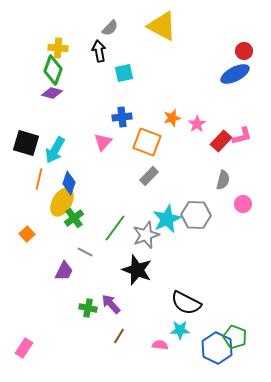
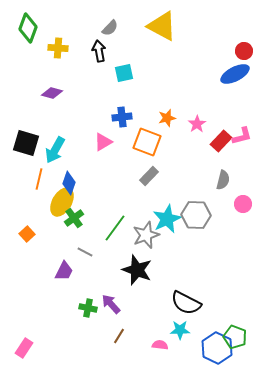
green diamond at (53, 70): moved 25 px left, 42 px up
orange star at (172, 118): moved 5 px left
pink triangle at (103, 142): rotated 18 degrees clockwise
